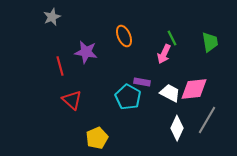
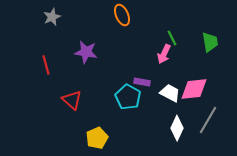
orange ellipse: moved 2 px left, 21 px up
red line: moved 14 px left, 1 px up
gray line: moved 1 px right
